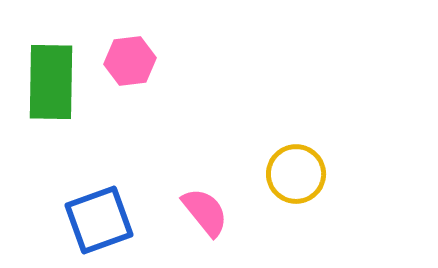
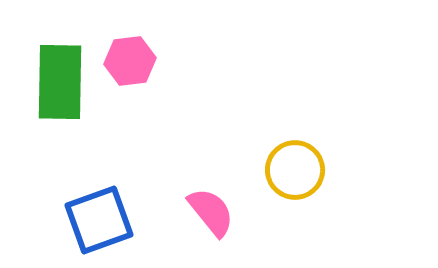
green rectangle: moved 9 px right
yellow circle: moved 1 px left, 4 px up
pink semicircle: moved 6 px right
